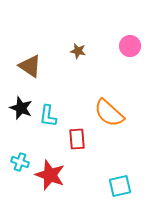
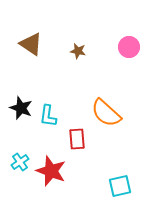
pink circle: moved 1 px left, 1 px down
brown triangle: moved 1 px right, 22 px up
orange semicircle: moved 3 px left
cyan cross: rotated 36 degrees clockwise
red star: moved 1 px right, 4 px up
